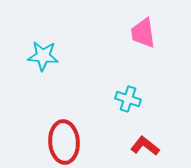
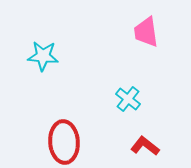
pink trapezoid: moved 3 px right, 1 px up
cyan cross: rotated 20 degrees clockwise
